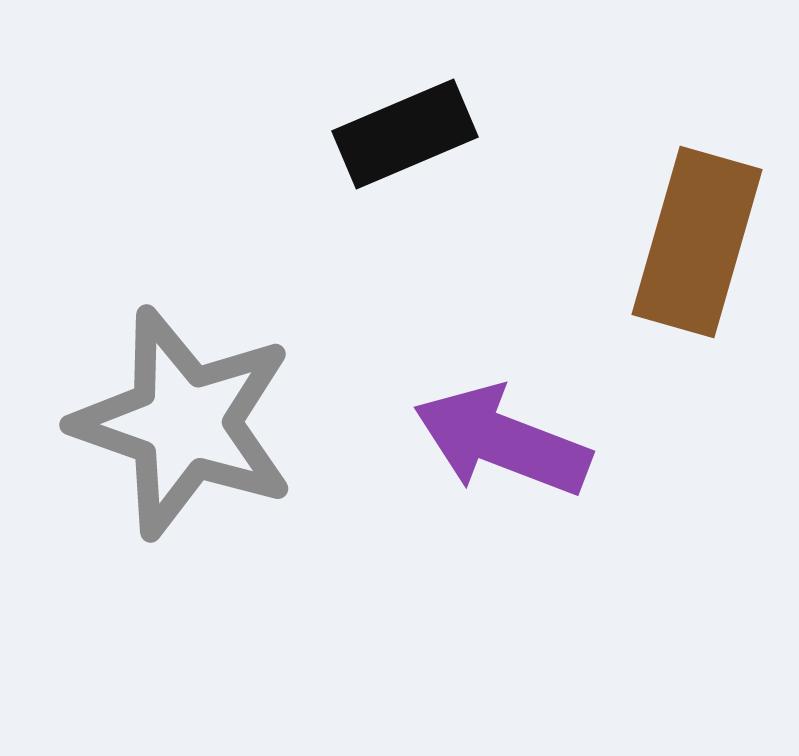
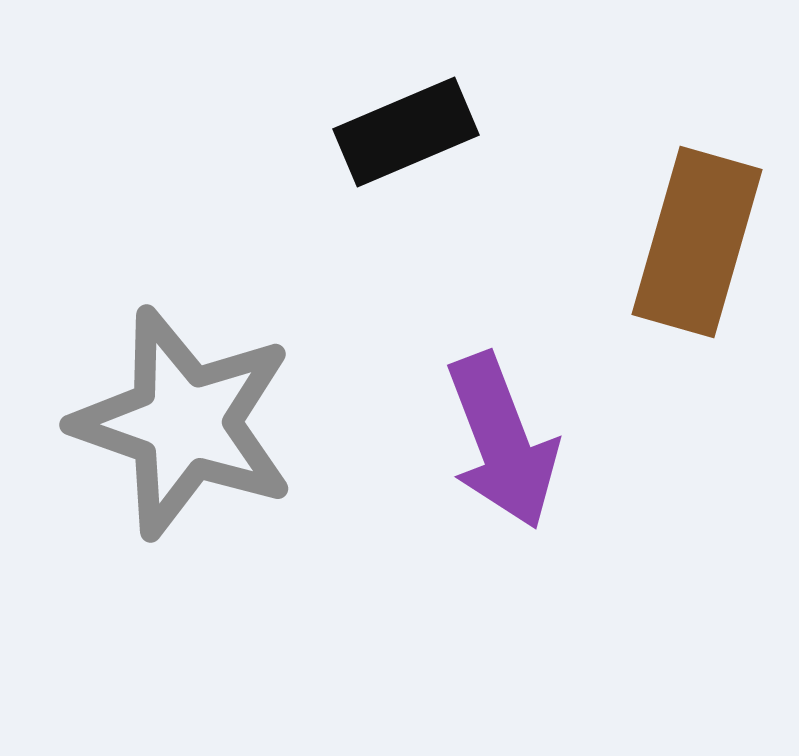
black rectangle: moved 1 px right, 2 px up
purple arrow: rotated 132 degrees counterclockwise
